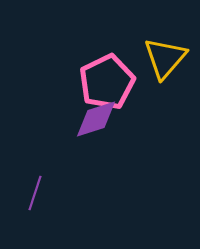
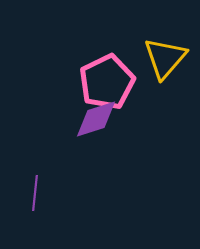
purple line: rotated 12 degrees counterclockwise
